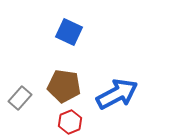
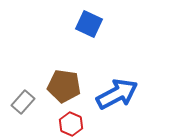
blue square: moved 20 px right, 8 px up
gray rectangle: moved 3 px right, 4 px down
red hexagon: moved 1 px right, 2 px down; rotated 15 degrees counterclockwise
